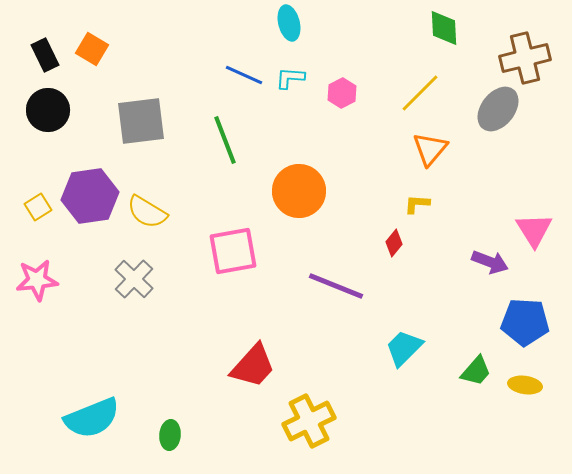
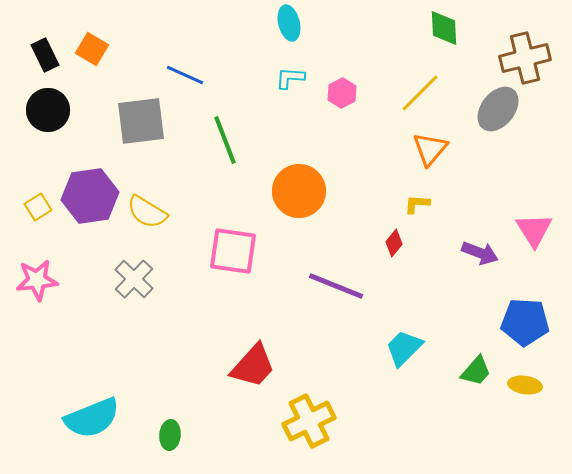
blue line: moved 59 px left
pink square: rotated 18 degrees clockwise
purple arrow: moved 10 px left, 9 px up
